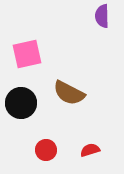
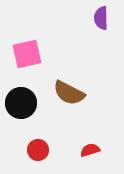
purple semicircle: moved 1 px left, 2 px down
red circle: moved 8 px left
